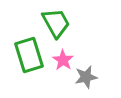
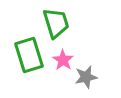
green trapezoid: rotated 12 degrees clockwise
